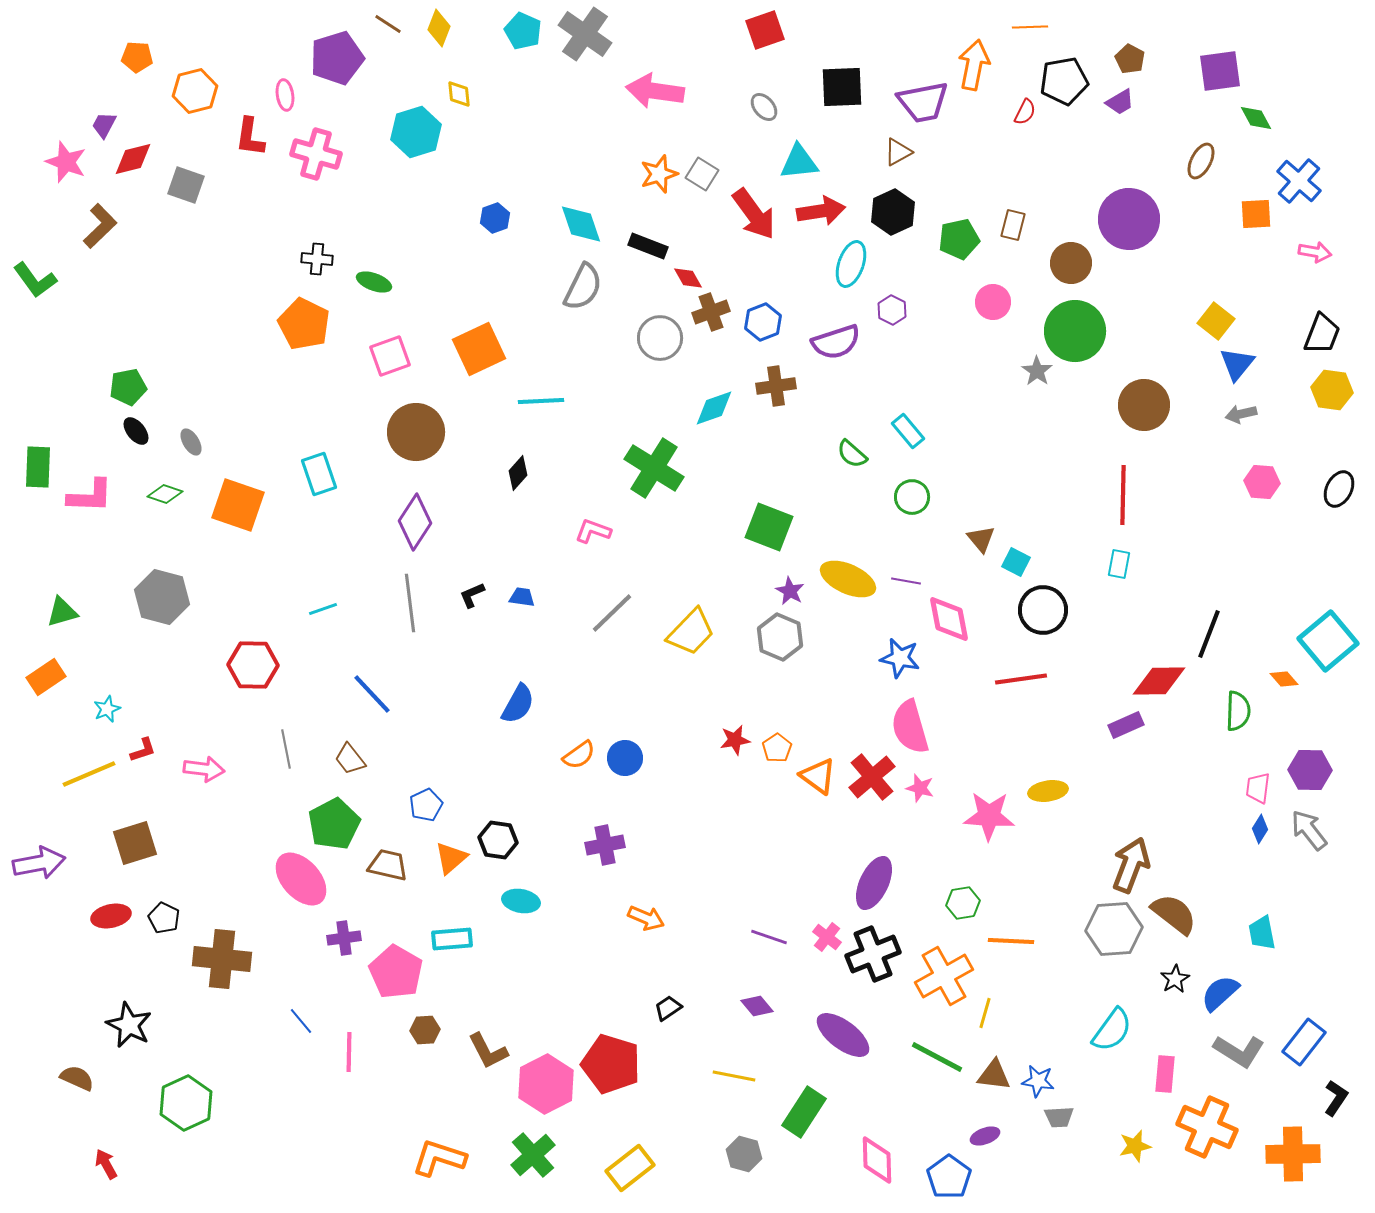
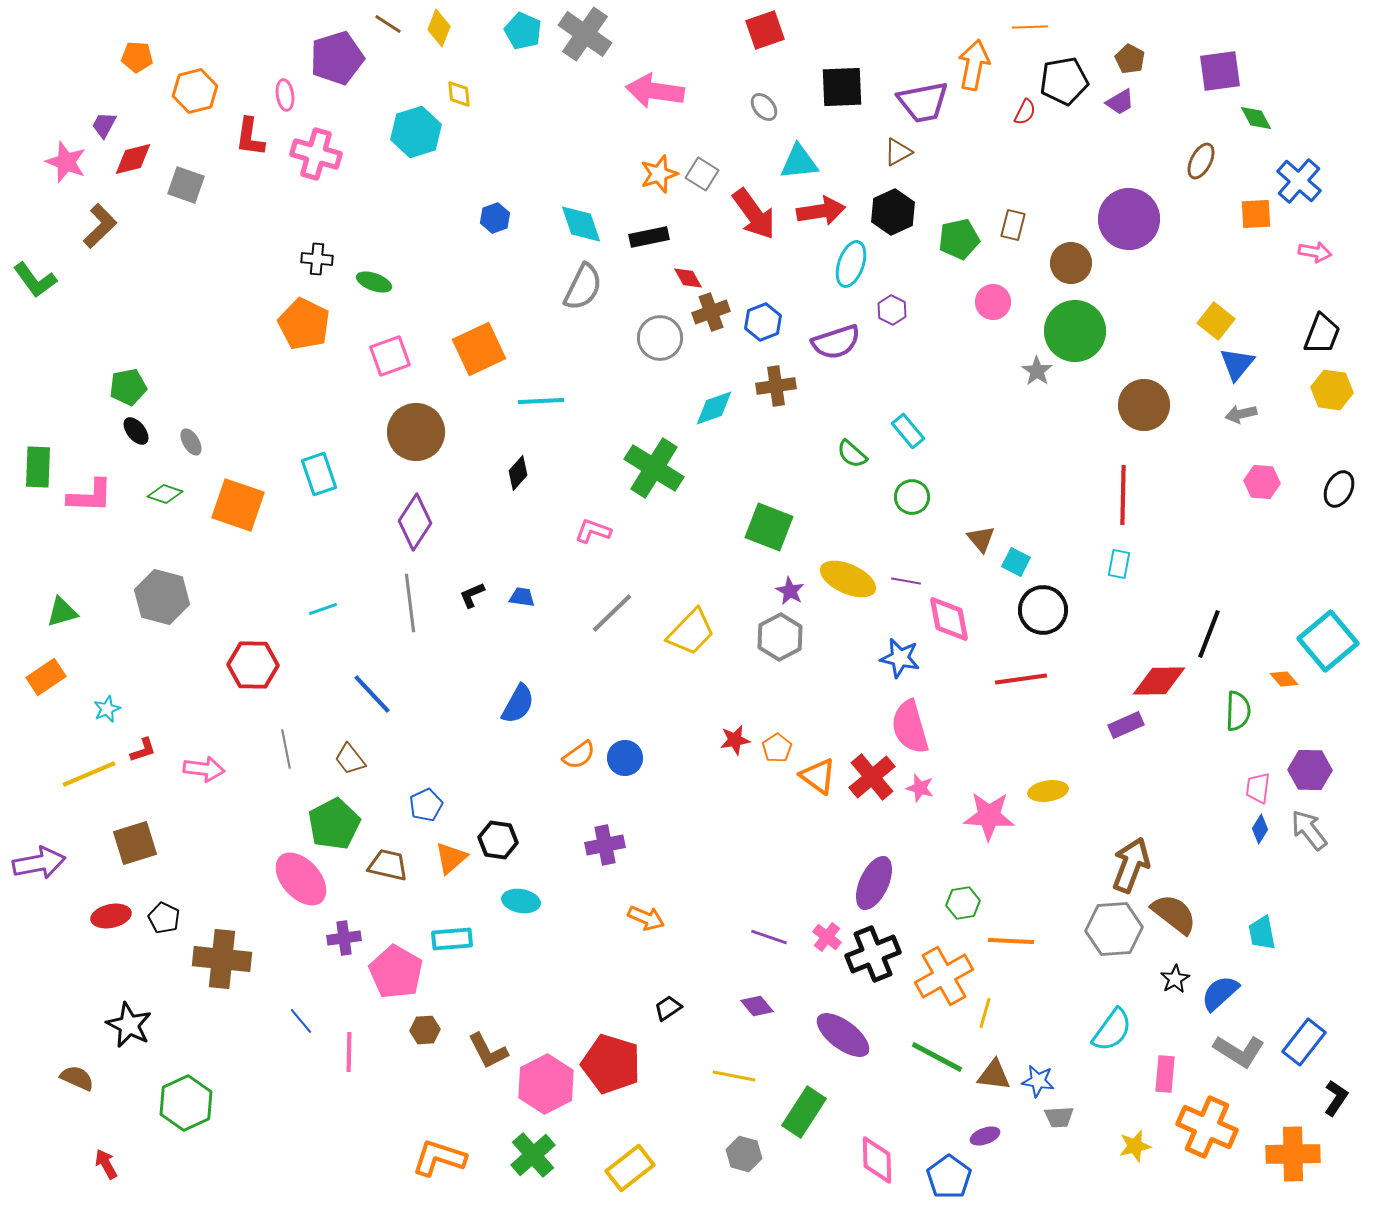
black rectangle at (648, 246): moved 1 px right, 9 px up; rotated 33 degrees counterclockwise
gray hexagon at (780, 637): rotated 9 degrees clockwise
